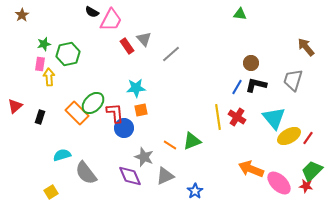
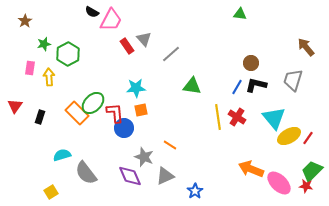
brown star at (22, 15): moved 3 px right, 6 px down
green hexagon at (68, 54): rotated 15 degrees counterclockwise
pink rectangle at (40, 64): moved 10 px left, 4 px down
red triangle at (15, 106): rotated 14 degrees counterclockwise
green triangle at (192, 141): moved 55 px up; rotated 30 degrees clockwise
